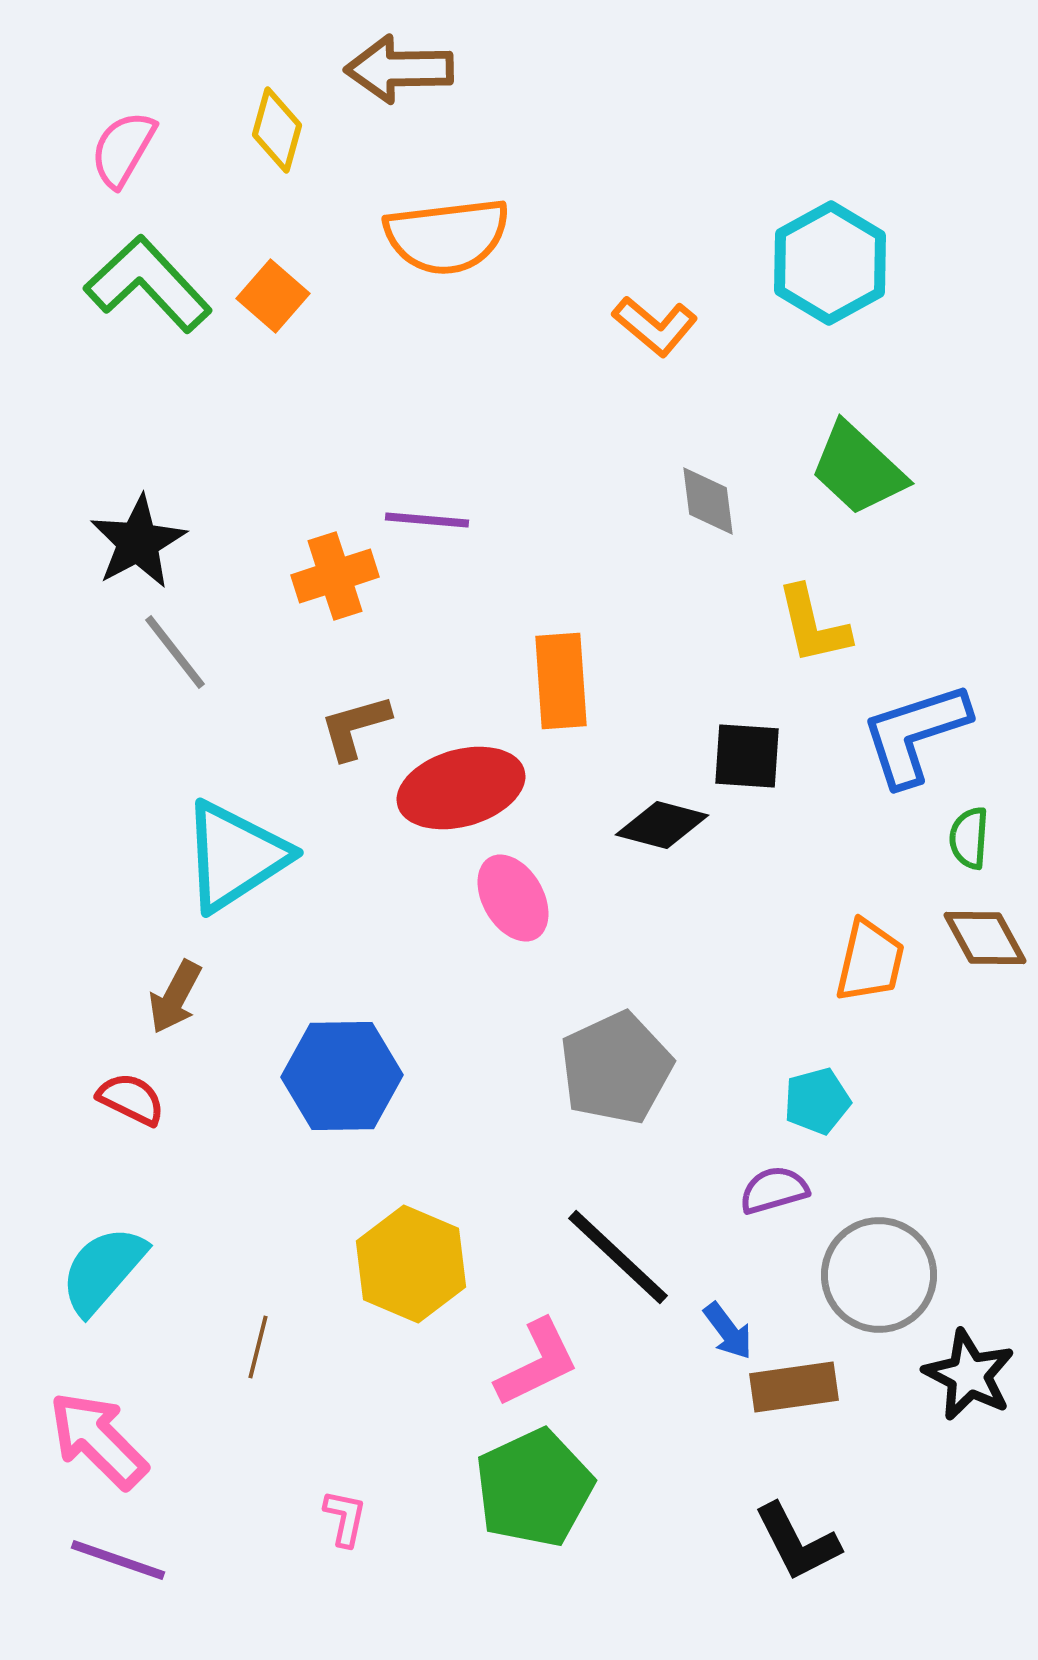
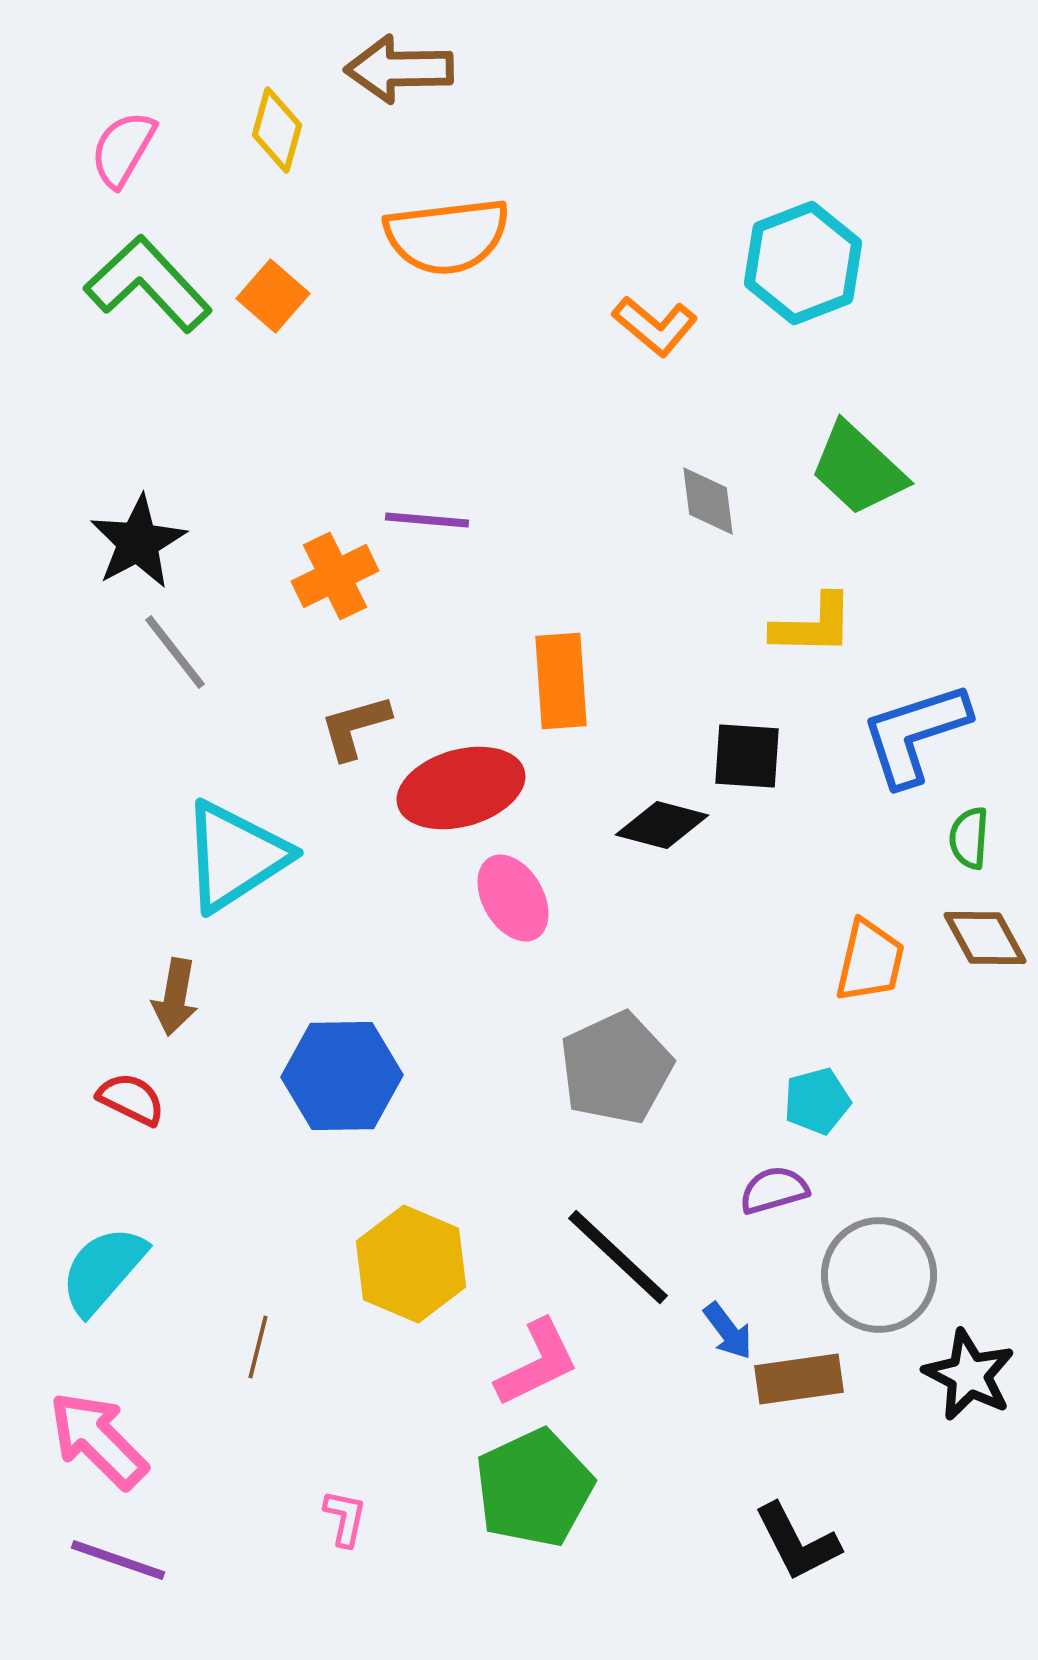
cyan hexagon at (830, 263): moved 27 px left; rotated 8 degrees clockwise
orange cross at (335, 576): rotated 8 degrees counterclockwise
yellow L-shape at (813, 625): rotated 76 degrees counterclockwise
brown arrow at (175, 997): rotated 18 degrees counterclockwise
brown rectangle at (794, 1387): moved 5 px right, 8 px up
